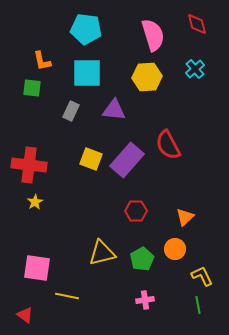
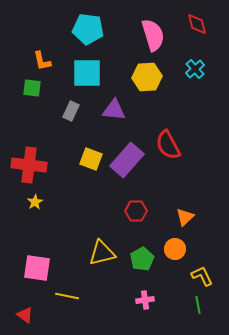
cyan pentagon: moved 2 px right
